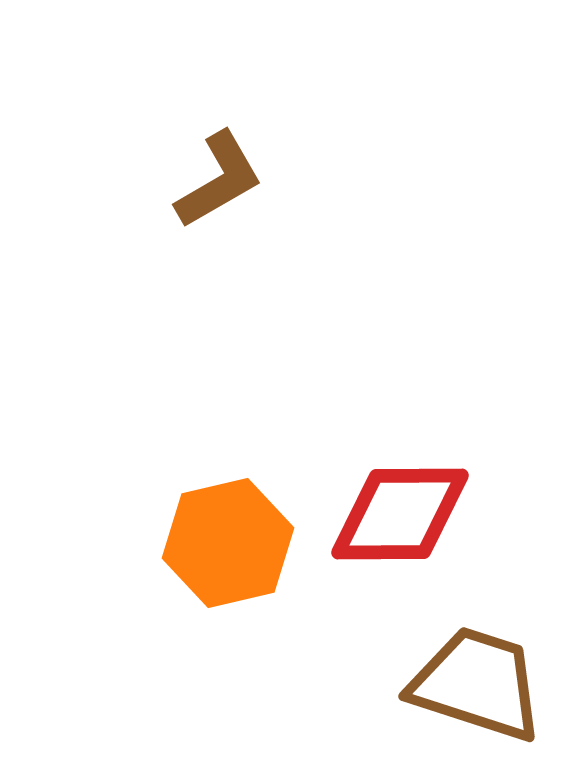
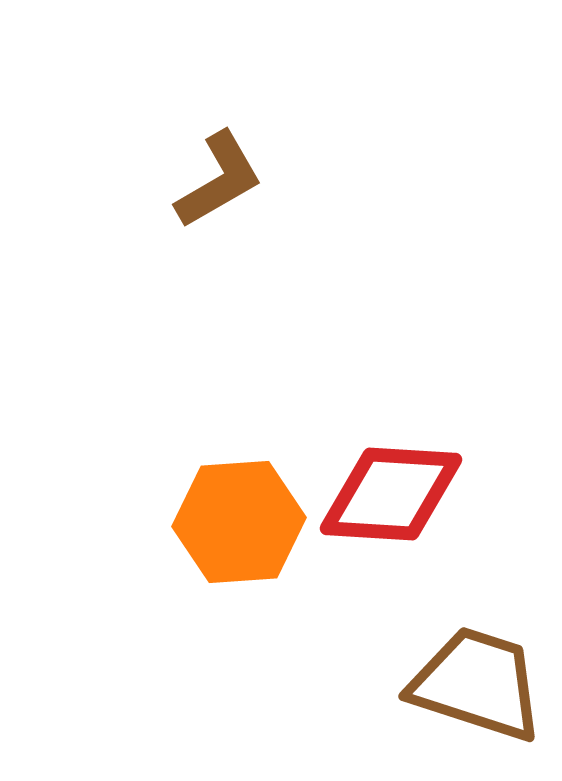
red diamond: moved 9 px left, 20 px up; rotated 4 degrees clockwise
orange hexagon: moved 11 px right, 21 px up; rotated 9 degrees clockwise
